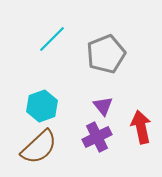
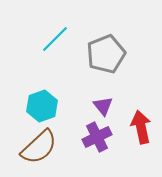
cyan line: moved 3 px right
